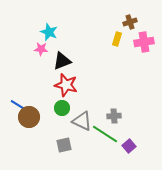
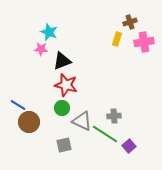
brown circle: moved 5 px down
